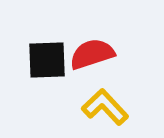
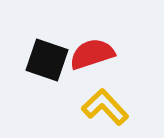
black square: rotated 21 degrees clockwise
